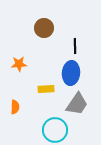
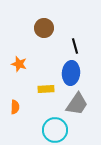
black line: rotated 14 degrees counterclockwise
orange star: rotated 21 degrees clockwise
